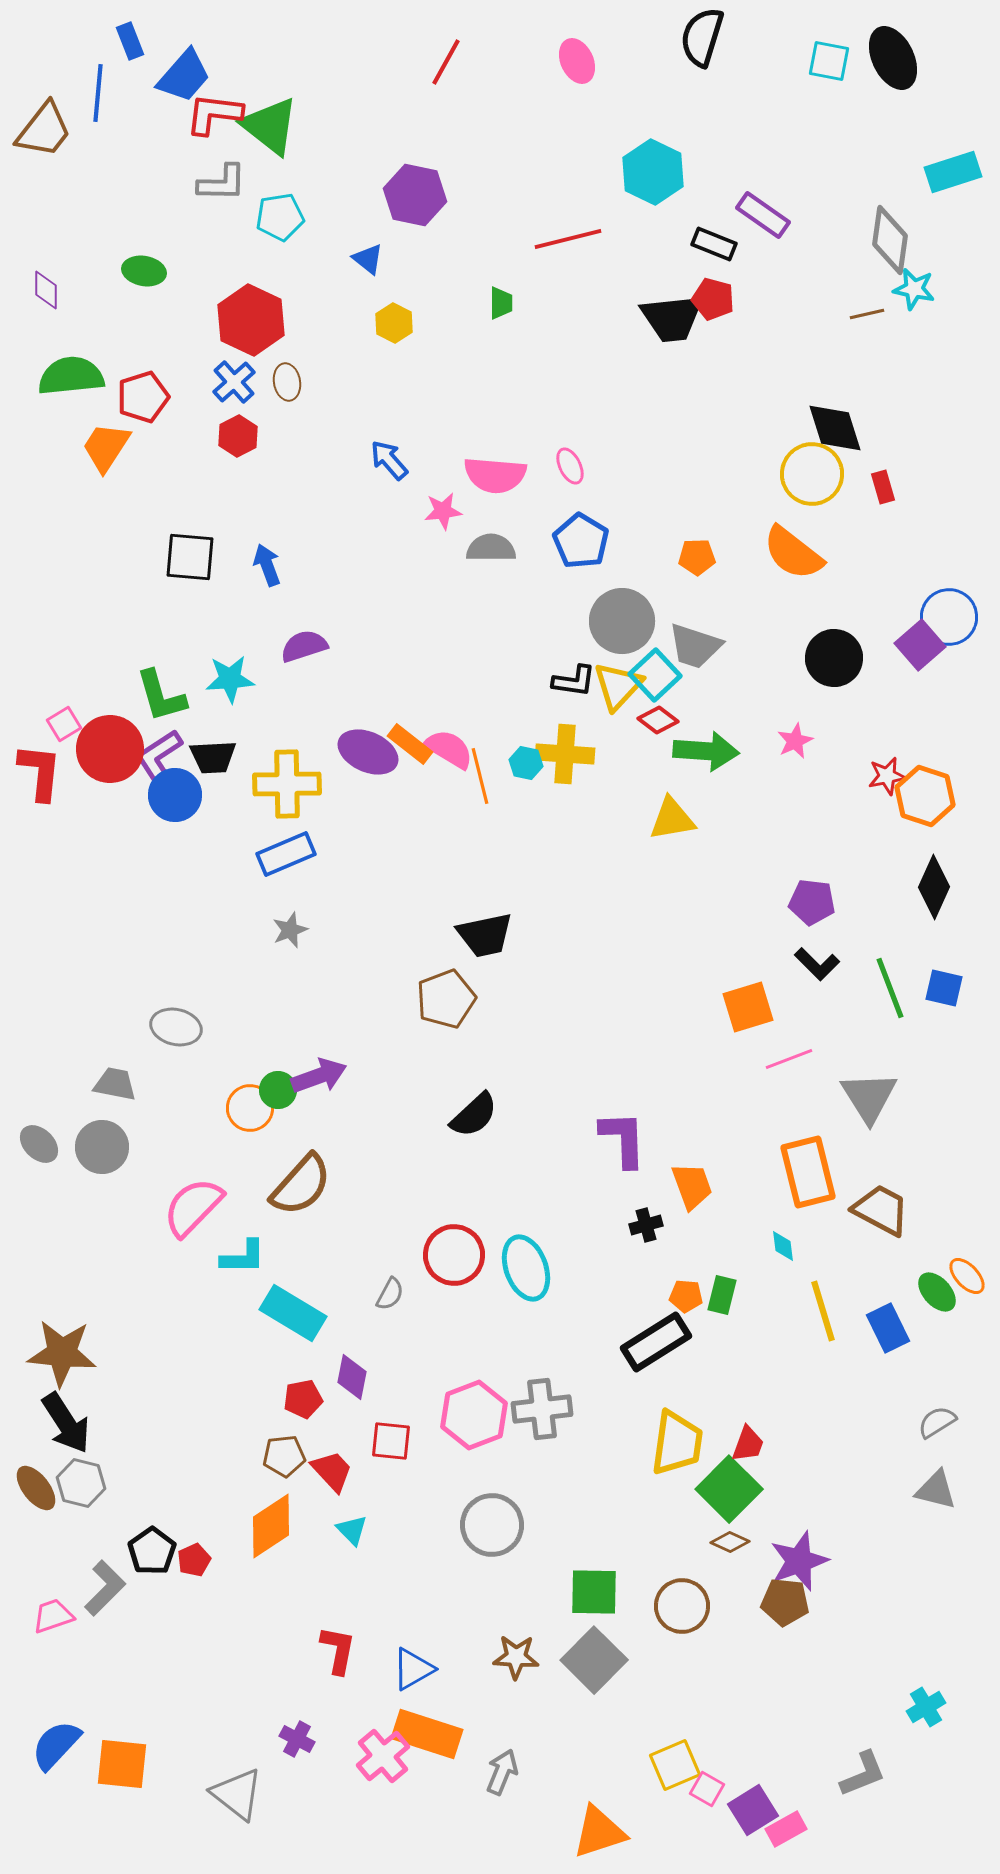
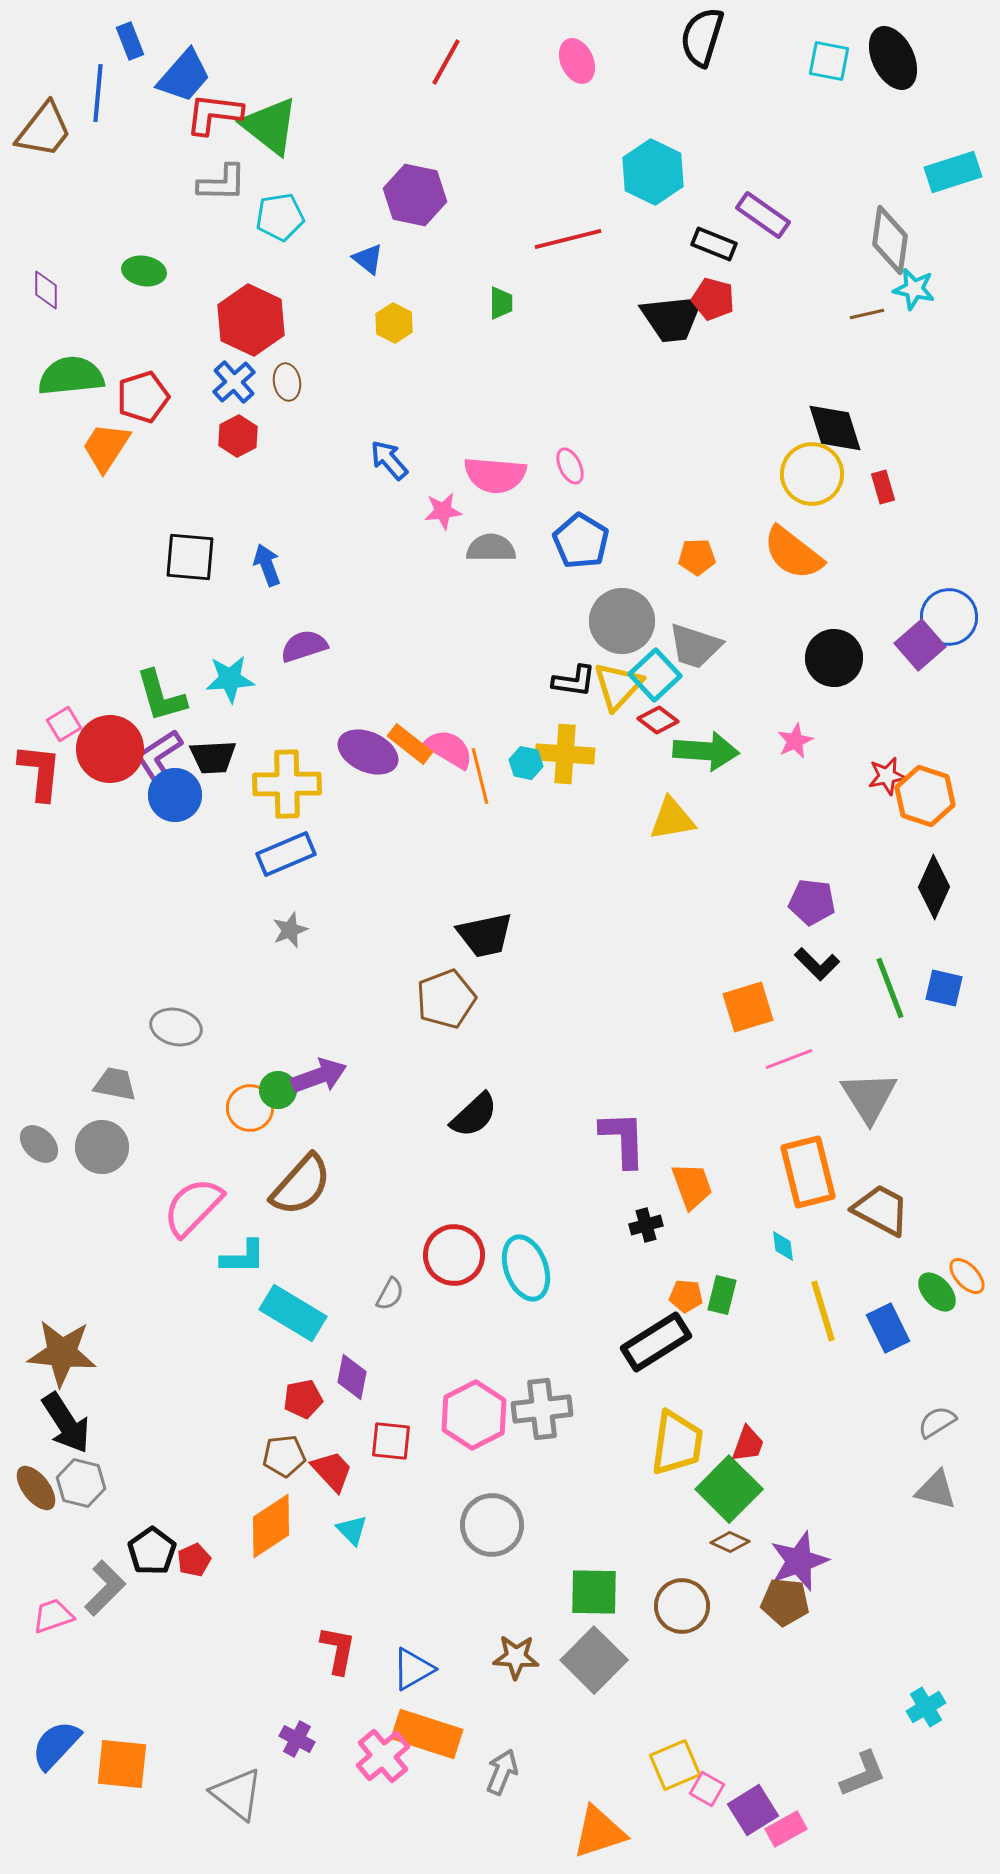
pink hexagon at (474, 1415): rotated 6 degrees counterclockwise
